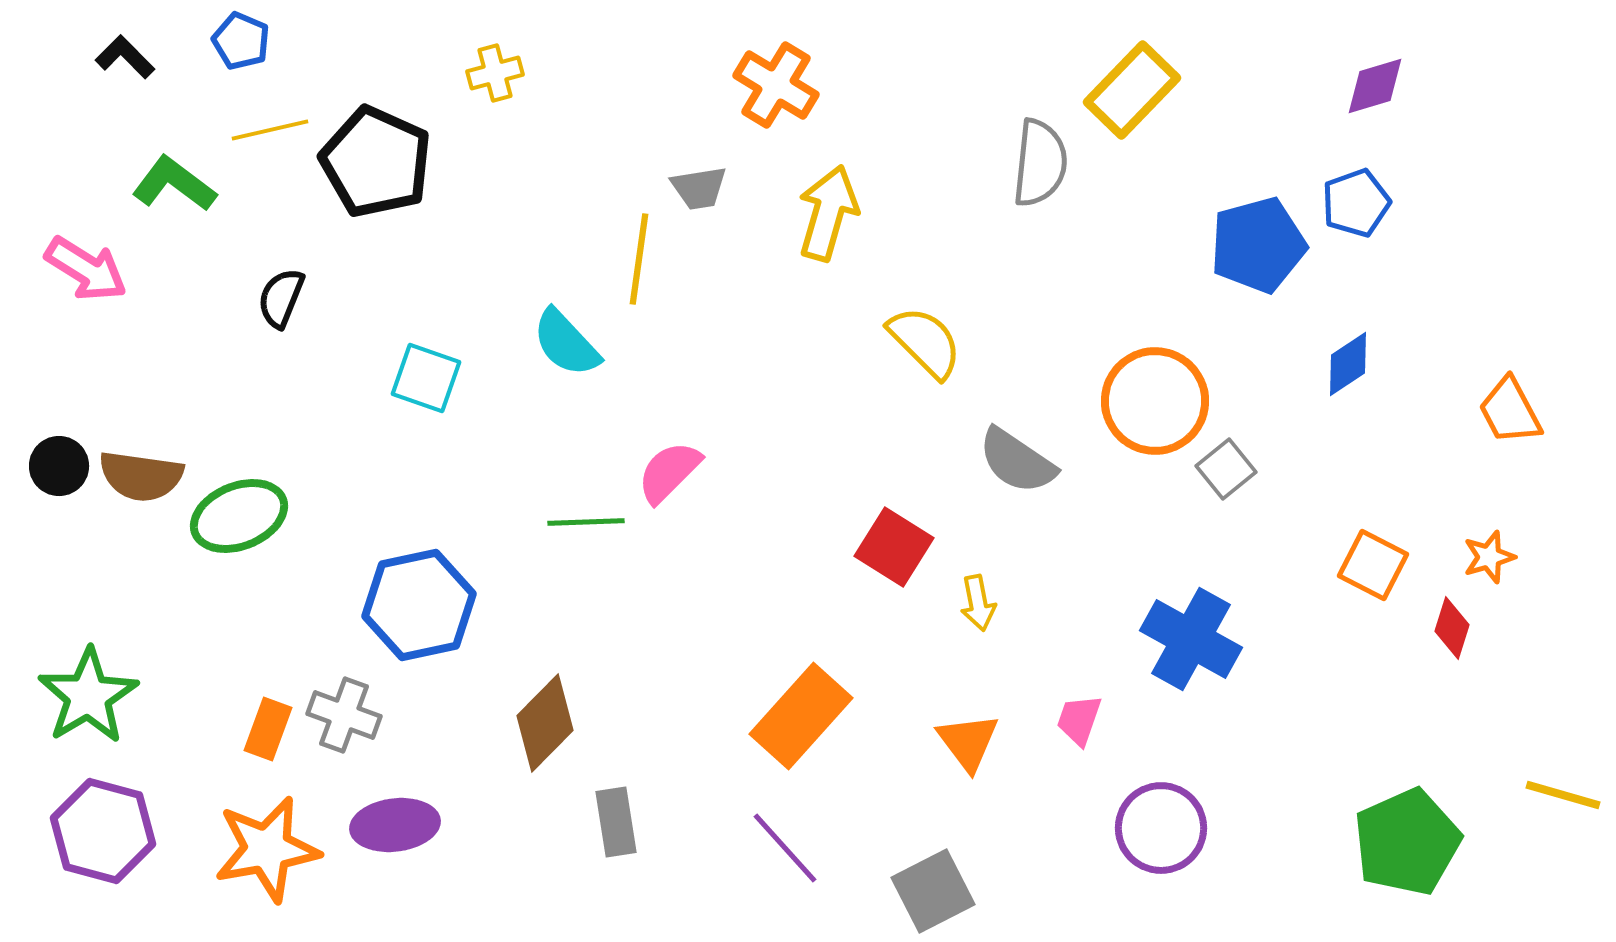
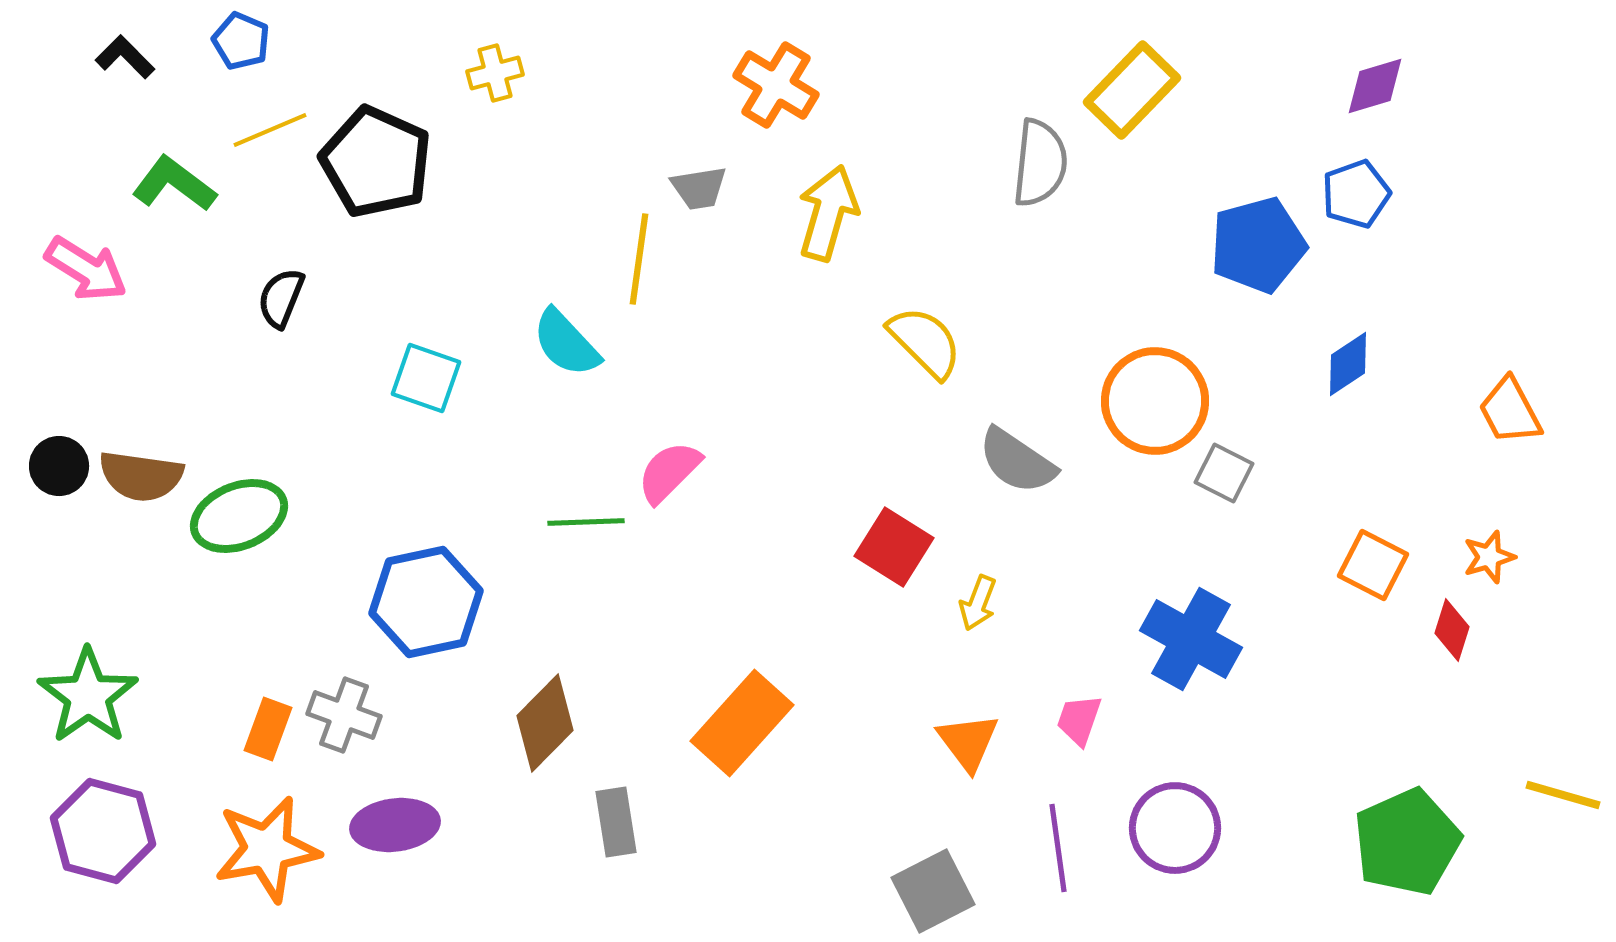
yellow line at (270, 130): rotated 10 degrees counterclockwise
blue pentagon at (1356, 203): moved 9 px up
gray square at (1226, 469): moved 2 px left, 4 px down; rotated 24 degrees counterclockwise
yellow arrow at (978, 603): rotated 32 degrees clockwise
blue hexagon at (419, 605): moved 7 px right, 3 px up
red diamond at (1452, 628): moved 2 px down
green star at (88, 696): rotated 4 degrees counterclockwise
orange rectangle at (801, 716): moved 59 px left, 7 px down
purple circle at (1161, 828): moved 14 px right
purple line at (785, 848): moved 273 px right; rotated 34 degrees clockwise
